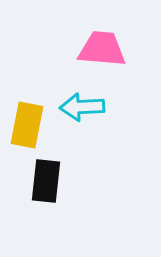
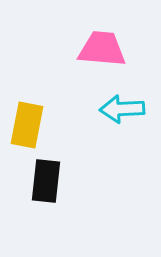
cyan arrow: moved 40 px right, 2 px down
